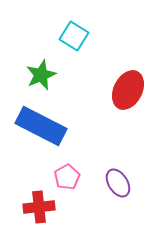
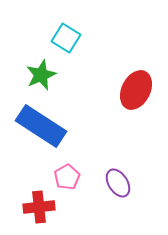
cyan square: moved 8 px left, 2 px down
red ellipse: moved 8 px right
blue rectangle: rotated 6 degrees clockwise
